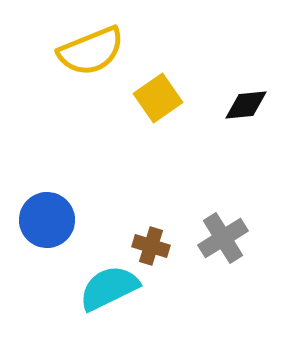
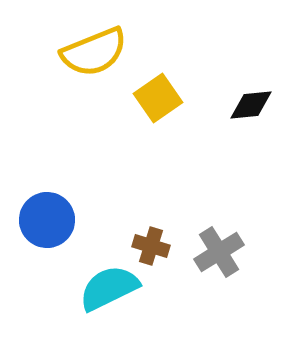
yellow semicircle: moved 3 px right, 1 px down
black diamond: moved 5 px right
gray cross: moved 4 px left, 14 px down
